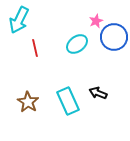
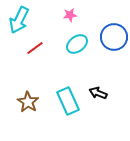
pink star: moved 26 px left, 6 px up; rotated 16 degrees clockwise
red line: rotated 66 degrees clockwise
